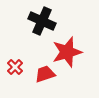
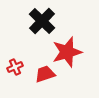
black cross: rotated 20 degrees clockwise
red cross: rotated 21 degrees clockwise
